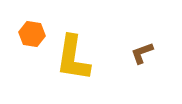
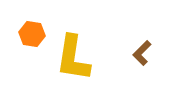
brown L-shape: rotated 25 degrees counterclockwise
